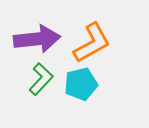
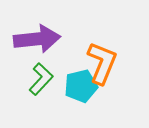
orange L-shape: moved 10 px right, 20 px down; rotated 39 degrees counterclockwise
cyan pentagon: moved 2 px down
